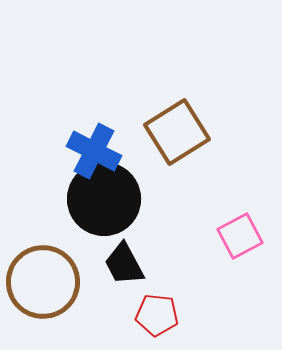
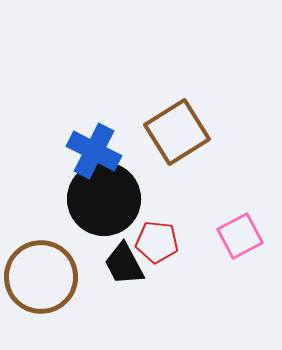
brown circle: moved 2 px left, 5 px up
red pentagon: moved 73 px up
